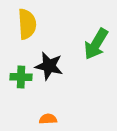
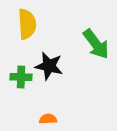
green arrow: rotated 68 degrees counterclockwise
